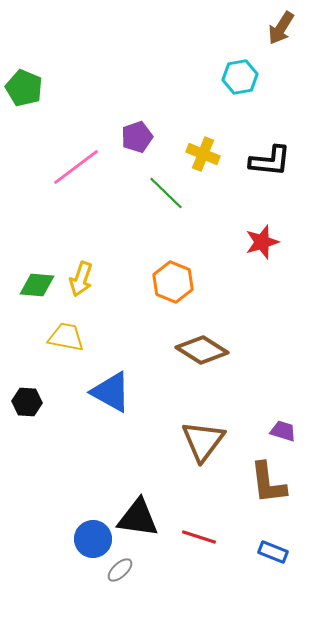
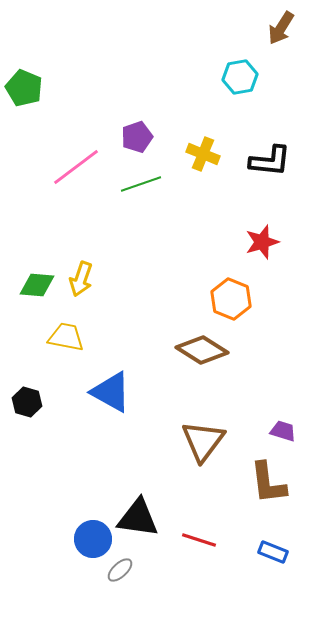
green line: moved 25 px left, 9 px up; rotated 63 degrees counterclockwise
orange hexagon: moved 58 px right, 17 px down
black hexagon: rotated 12 degrees clockwise
red line: moved 3 px down
